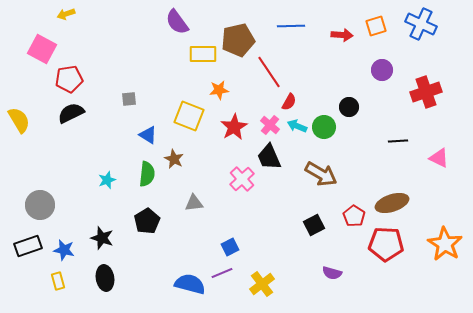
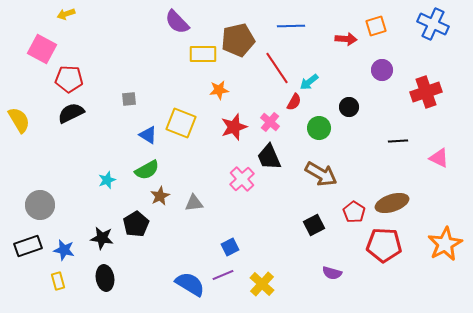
purple semicircle at (177, 22): rotated 8 degrees counterclockwise
blue cross at (421, 24): moved 12 px right
red arrow at (342, 35): moved 4 px right, 4 px down
red line at (269, 72): moved 8 px right, 4 px up
red pentagon at (69, 79): rotated 12 degrees clockwise
red semicircle at (289, 102): moved 5 px right
yellow square at (189, 116): moved 8 px left, 7 px down
pink cross at (270, 125): moved 3 px up
cyan arrow at (297, 126): moved 12 px right, 44 px up; rotated 60 degrees counterclockwise
red star at (234, 127): rotated 12 degrees clockwise
green circle at (324, 127): moved 5 px left, 1 px down
brown star at (174, 159): moved 14 px left, 37 px down; rotated 18 degrees clockwise
green semicircle at (147, 174): moved 4 px up; rotated 55 degrees clockwise
red pentagon at (354, 216): moved 4 px up
black pentagon at (147, 221): moved 11 px left, 3 px down
black star at (102, 238): rotated 10 degrees counterclockwise
red pentagon at (386, 244): moved 2 px left, 1 px down
orange star at (445, 244): rotated 12 degrees clockwise
purple line at (222, 273): moved 1 px right, 2 px down
blue semicircle at (190, 284): rotated 16 degrees clockwise
yellow cross at (262, 284): rotated 10 degrees counterclockwise
